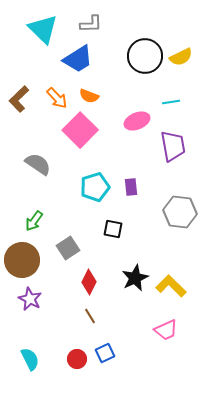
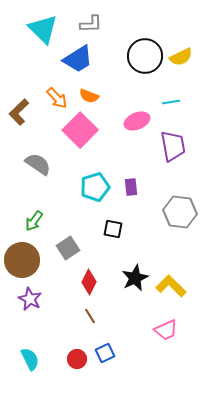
brown L-shape: moved 13 px down
